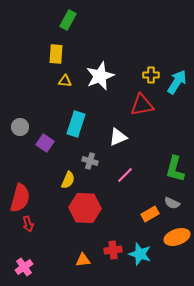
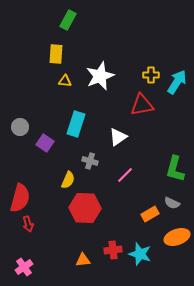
white triangle: rotated 12 degrees counterclockwise
